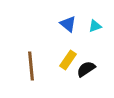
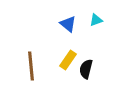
cyan triangle: moved 1 px right, 6 px up
black semicircle: rotated 42 degrees counterclockwise
